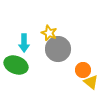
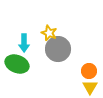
green ellipse: moved 1 px right, 1 px up
orange circle: moved 6 px right, 1 px down
yellow triangle: moved 1 px left, 5 px down; rotated 21 degrees clockwise
